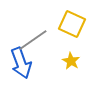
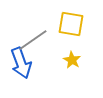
yellow square: moved 1 px left; rotated 16 degrees counterclockwise
yellow star: moved 1 px right, 1 px up
